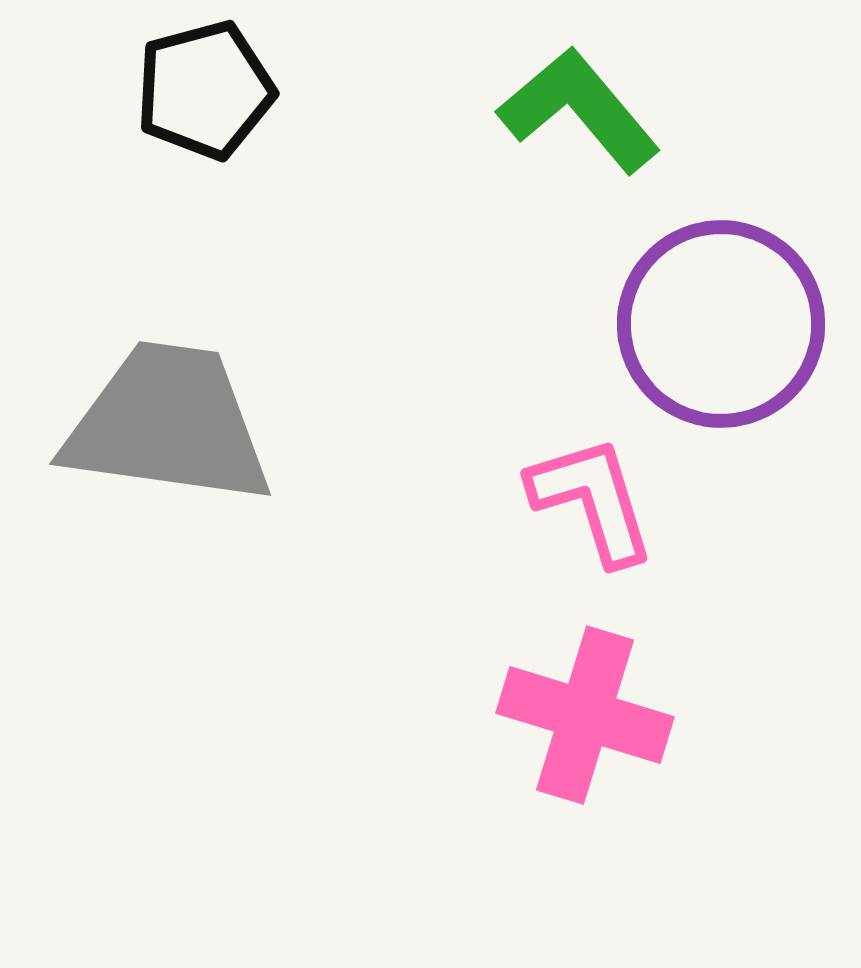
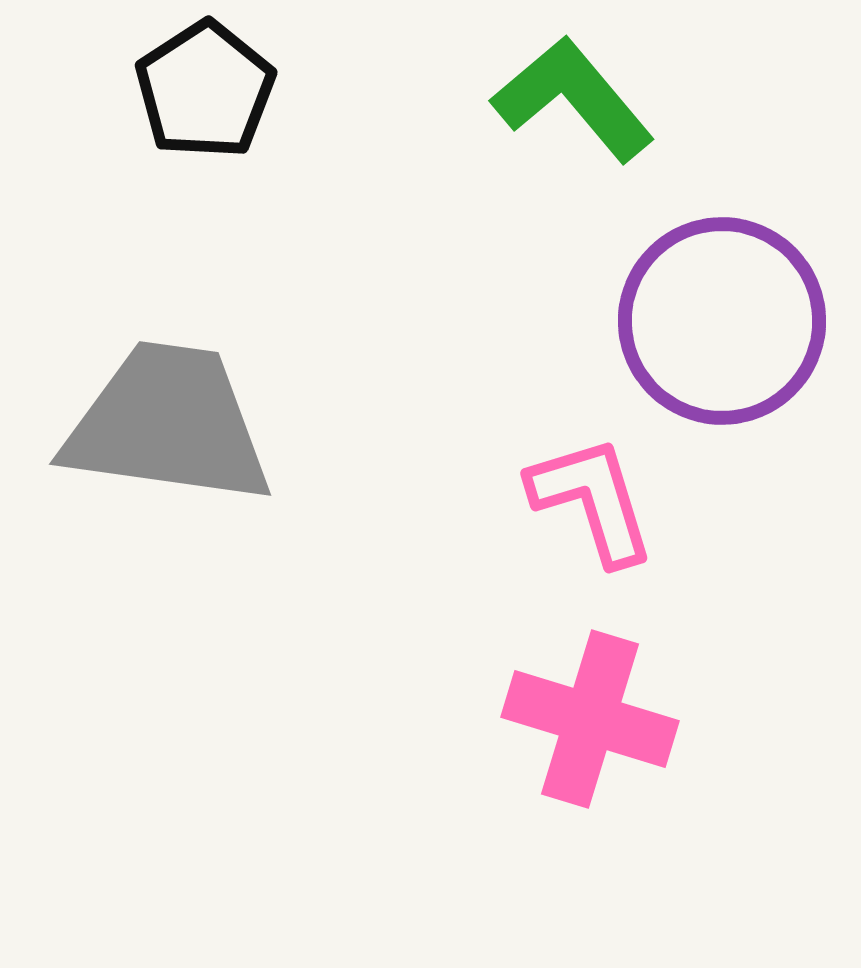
black pentagon: rotated 18 degrees counterclockwise
green L-shape: moved 6 px left, 11 px up
purple circle: moved 1 px right, 3 px up
pink cross: moved 5 px right, 4 px down
